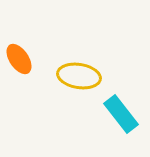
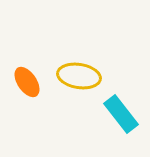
orange ellipse: moved 8 px right, 23 px down
